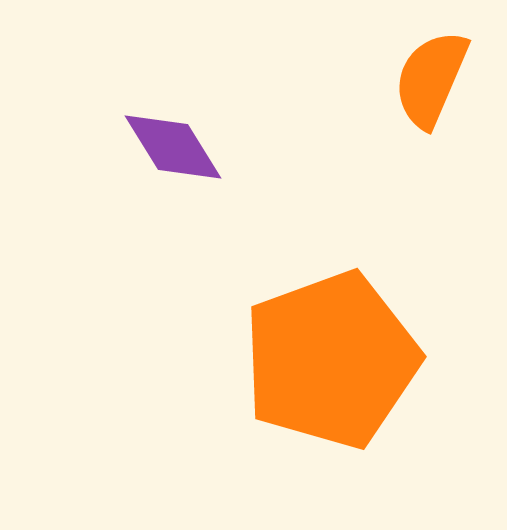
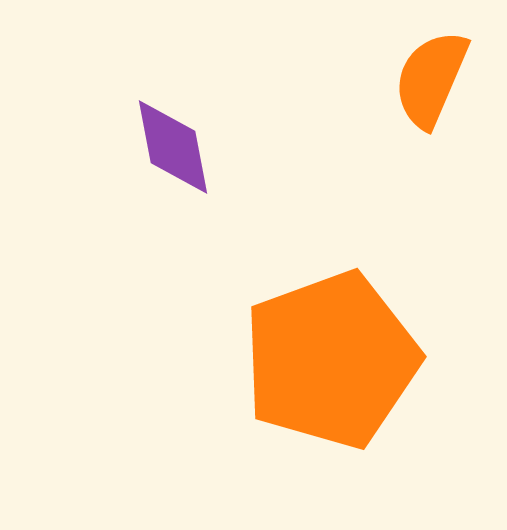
purple diamond: rotated 21 degrees clockwise
